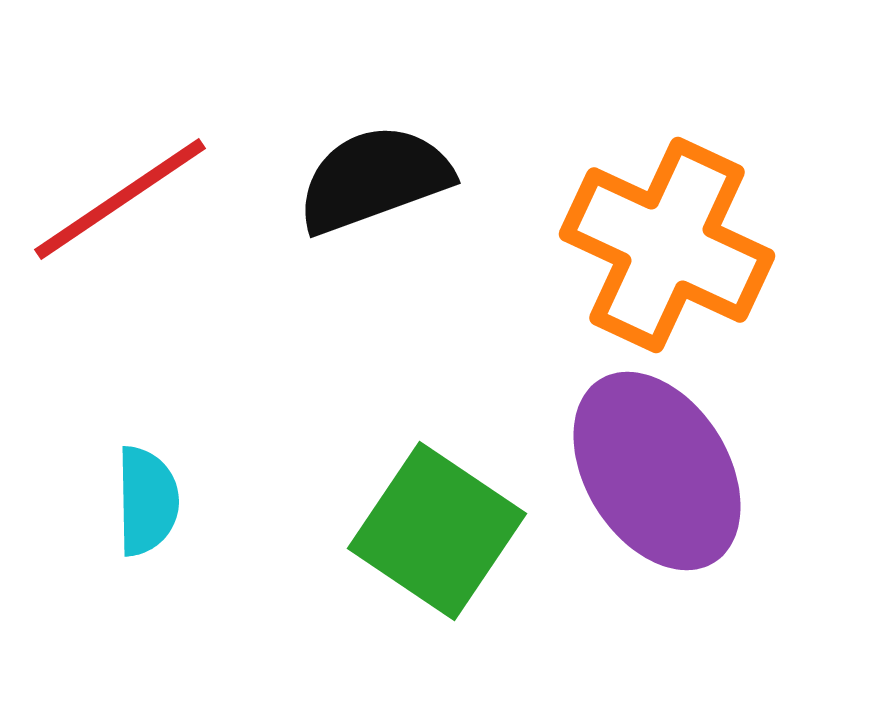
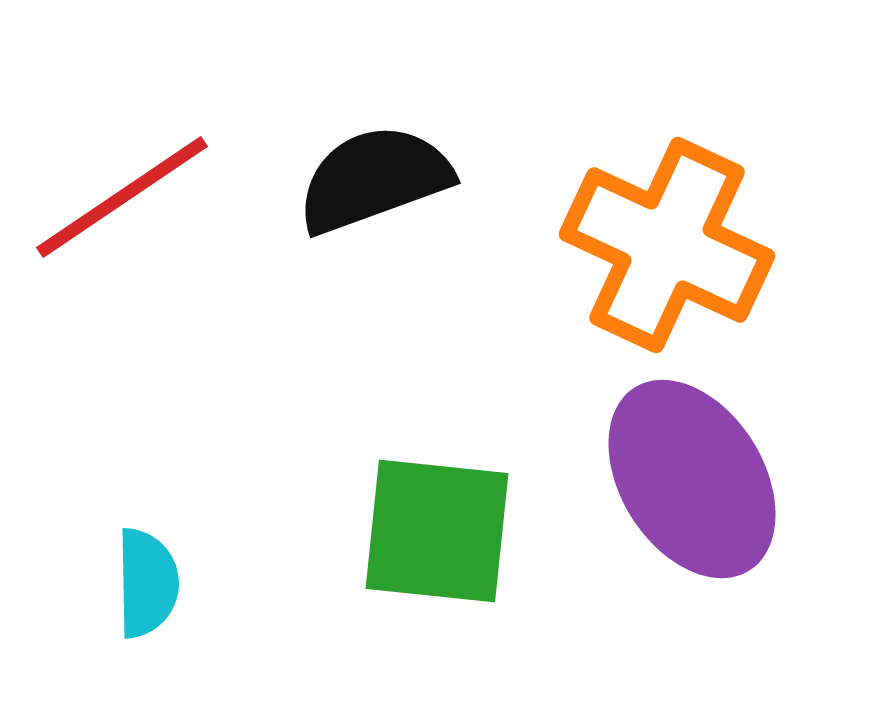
red line: moved 2 px right, 2 px up
purple ellipse: moved 35 px right, 8 px down
cyan semicircle: moved 82 px down
green square: rotated 28 degrees counterclockwise
